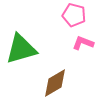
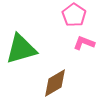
pink pentagon: rotated 20 degrees clockwise
pink L-shape: moved 1 px right
